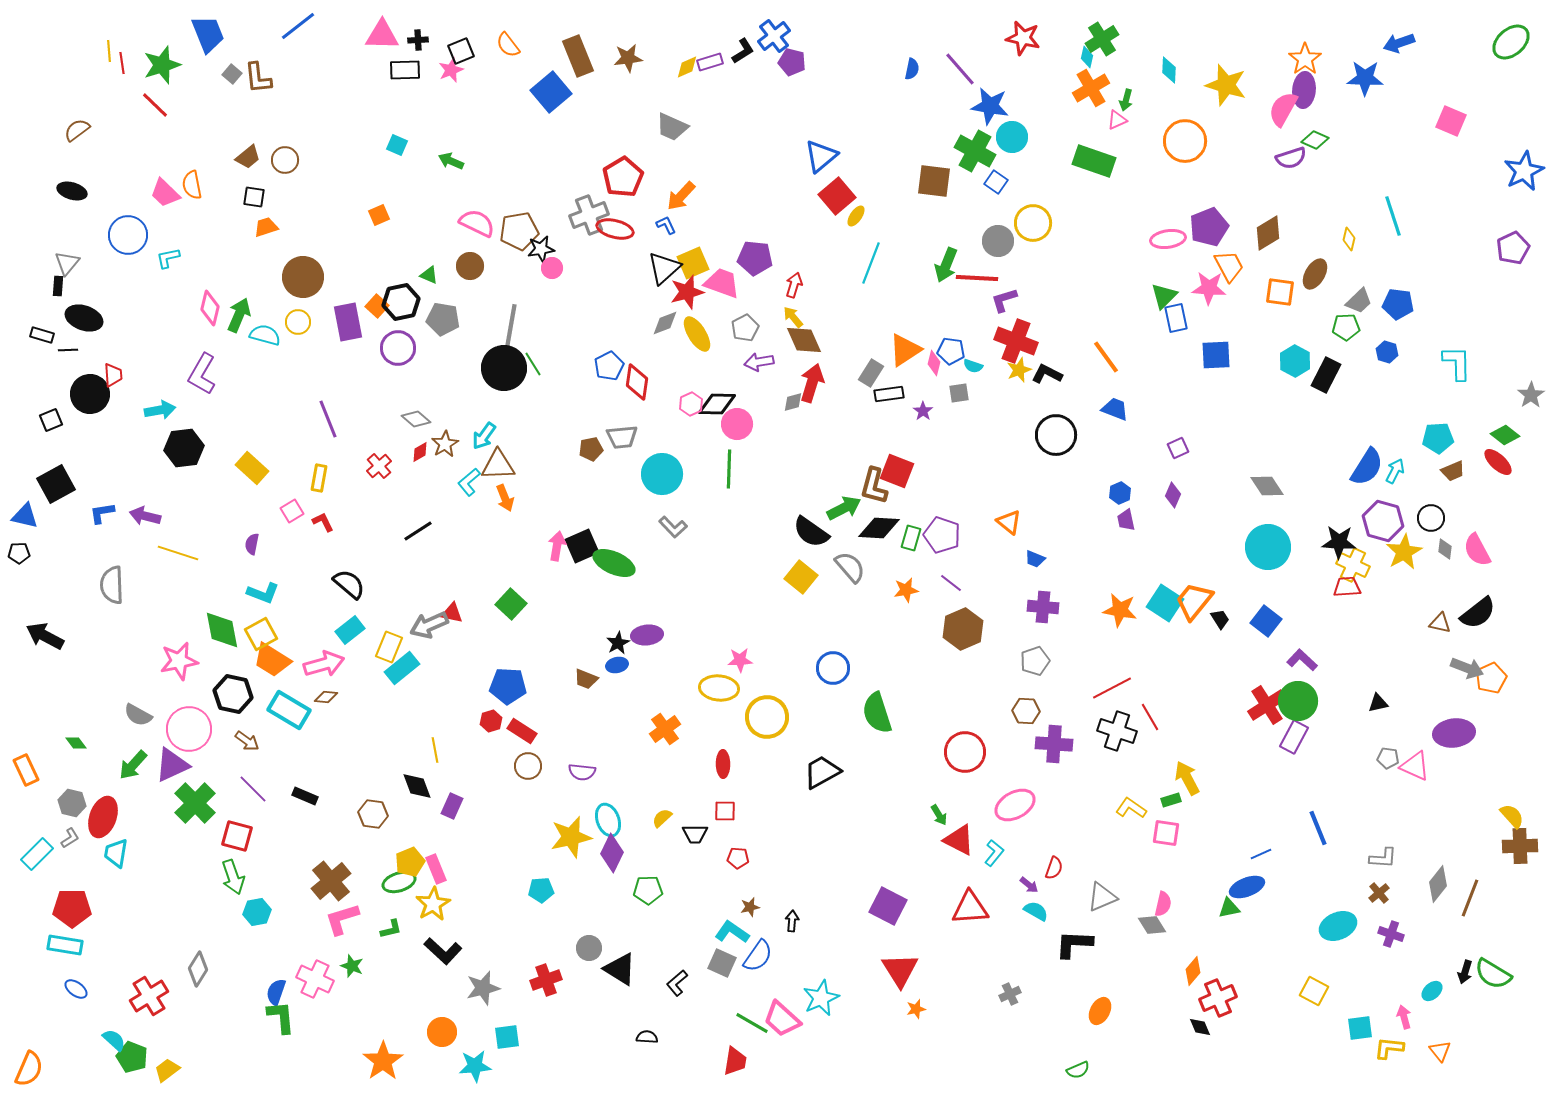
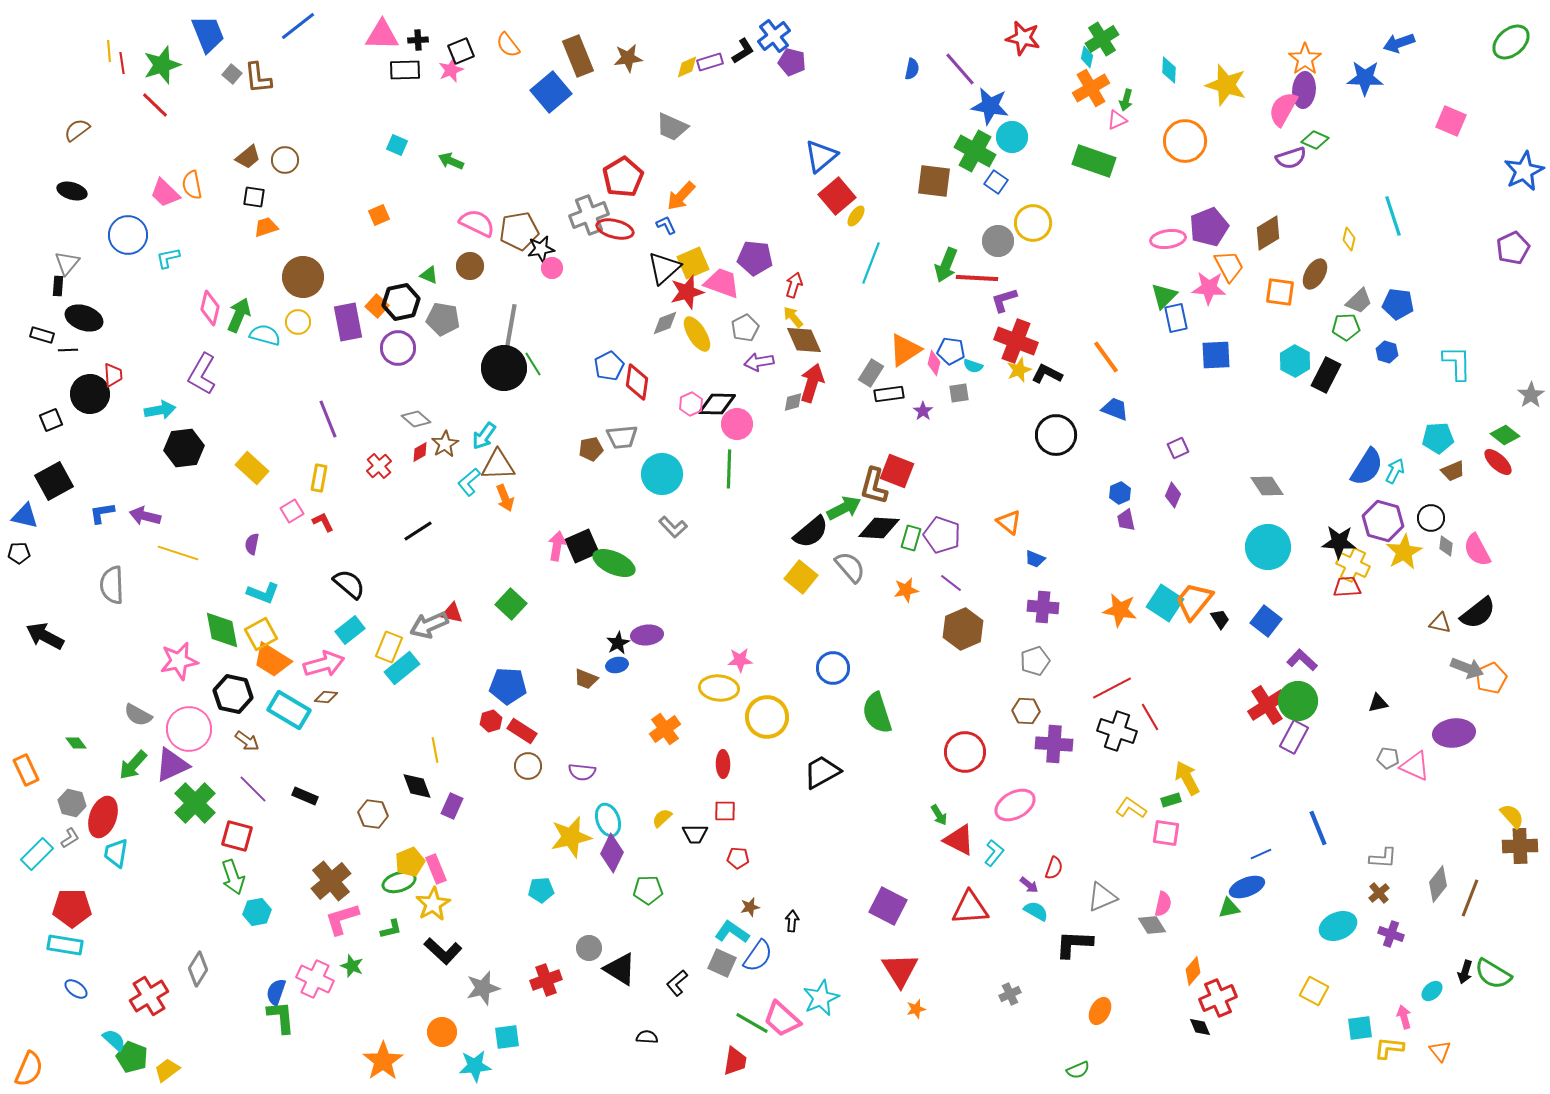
black square at (56, 484): moved 2 px left, 3 px up
black semicircle at (811, 532): rotated 75 degrees counterclockwise
gray diamond at (1445, 549): moved 1 px right, 3 px up
